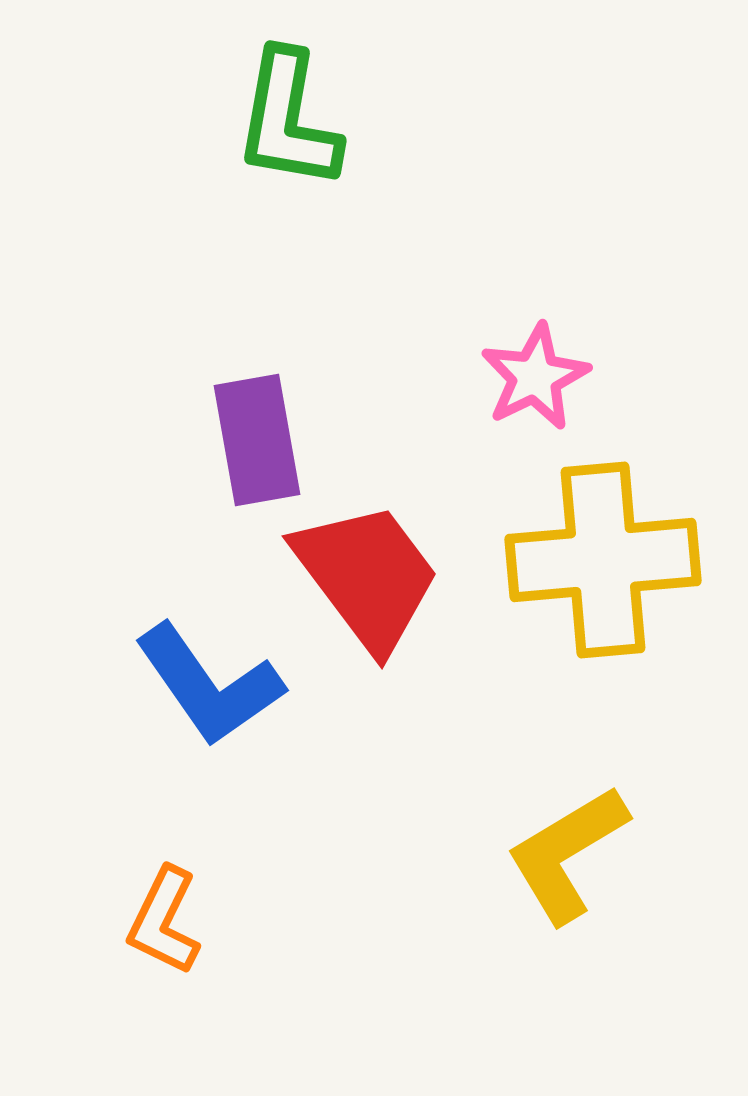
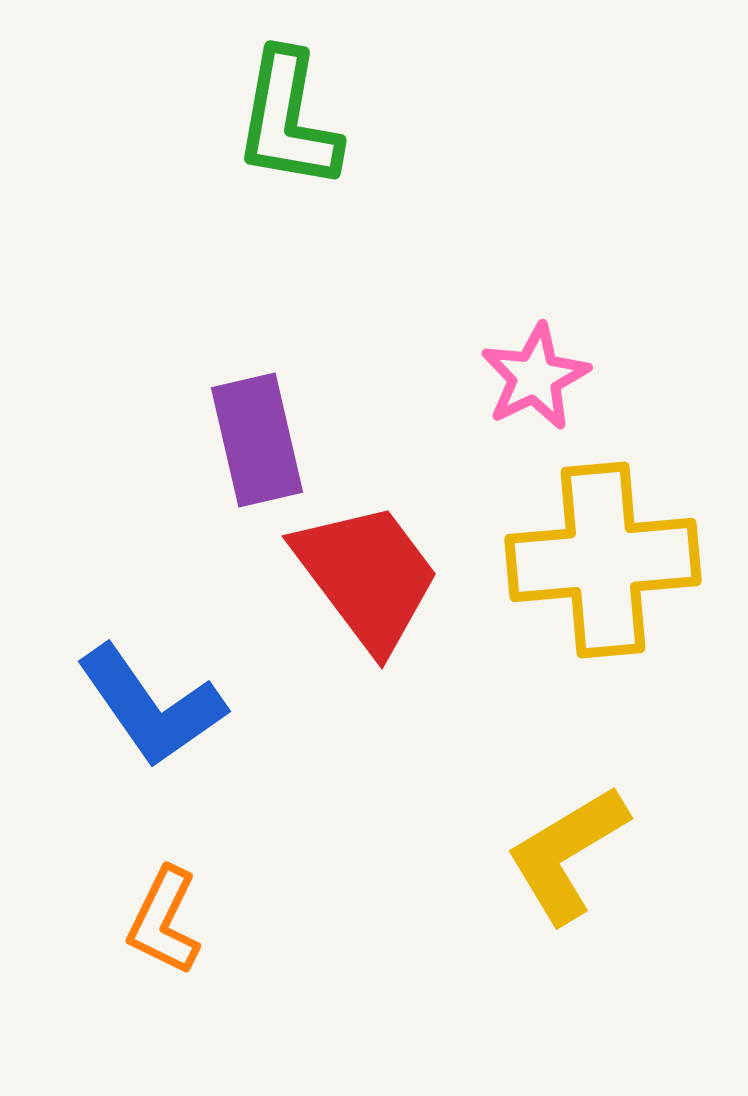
purple rectangle: rotated 3 degrees counterclockwise
blue L-shape: moved 58 px left, 21 px down
